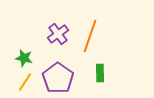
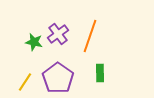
green star: moved 10 px right, 16 px up
